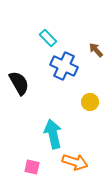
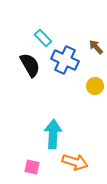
cyan rectangle: moved 5 px left
brown arrow: moved 3 px up
blue cross: moved 1 px right, 6 px up
black semicircle: moved 11 px right, 18 px up
yellow circle: moved 5 px right, 16 px up
cyan arrow: rotated 16 degrees clockwise
